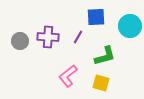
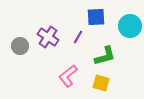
purple cross: rotated 30 degrees clockwise
gray circle: moved 5 px down
